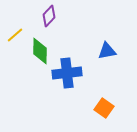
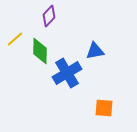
yellow line: moved 4 px down
blue triangle: moved 12 px left
blue cross: rotated 24 degrees counterclockwise
orange square: rotated 30 degrees counterclockwise
